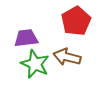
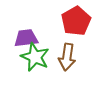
brown arrow: rotated 96 degrees counterclockwise
green star: moved 7 px up
